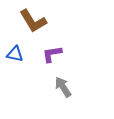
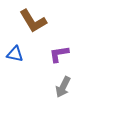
purple L-shape: moved 7 px right
gray arrow: rotated 120 degrees counterclockwise
